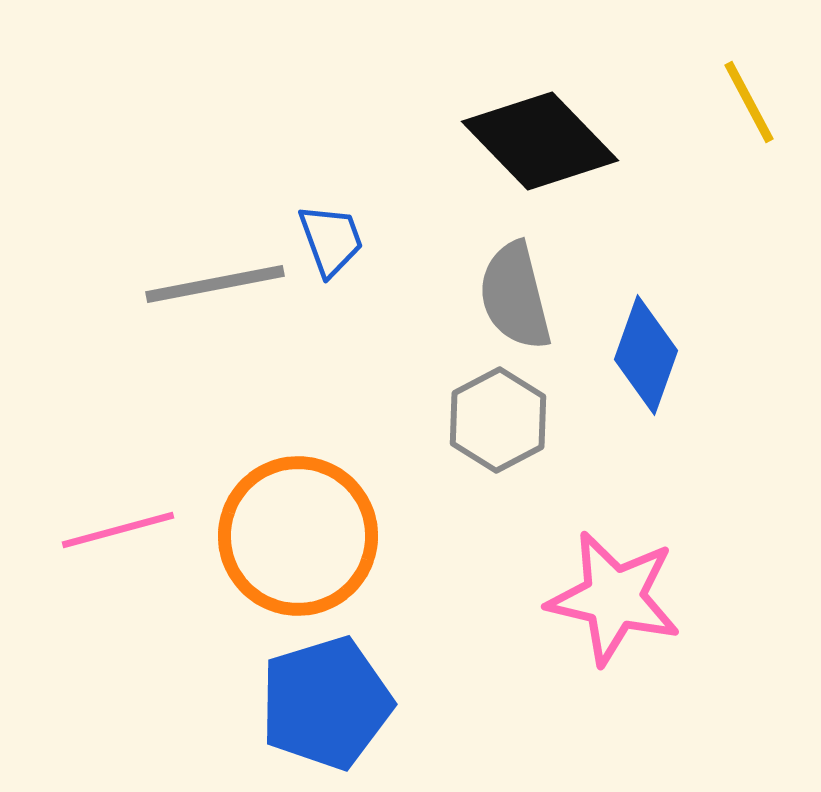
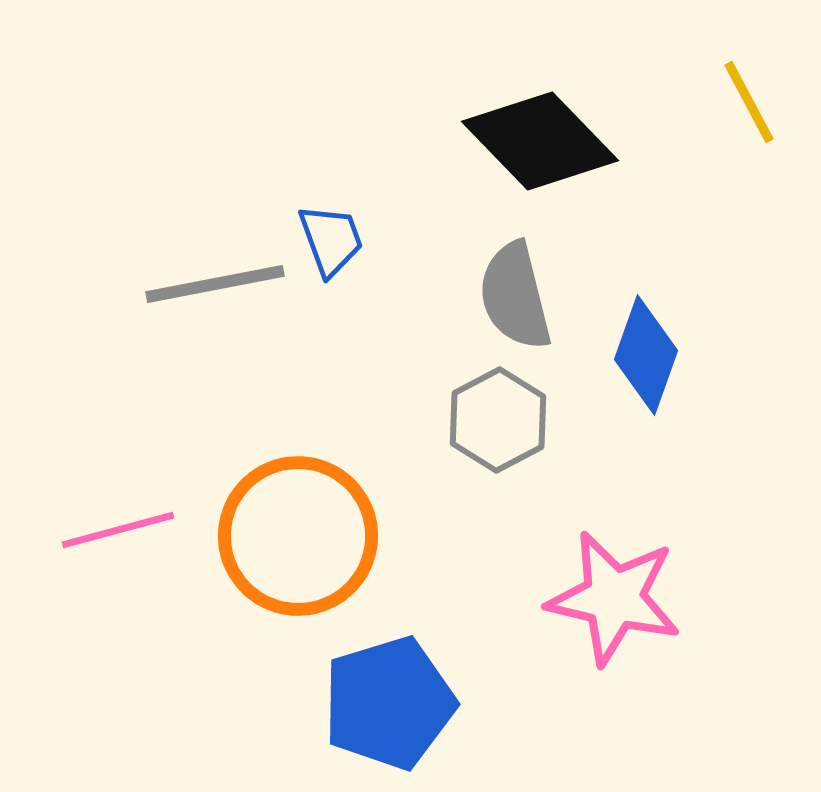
blue pentagon: moved 63 px right
